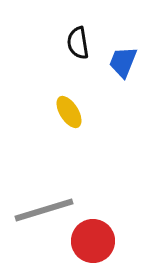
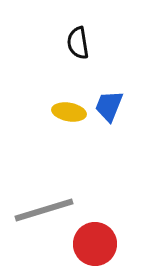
blue trapezoid: moved 14 px left, 44 px down
yellow ellipse: rotated 48 degrees counterclockwise
red circle: moved 2 px right, 3 px down
